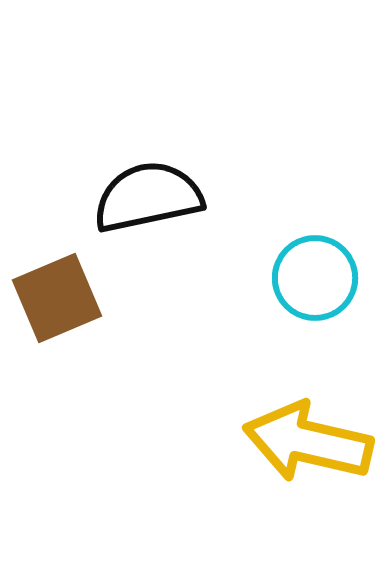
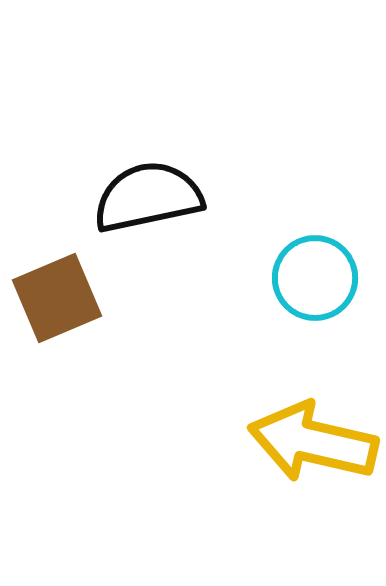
yellow arrow: moved 5 px right
